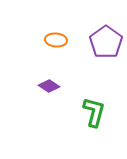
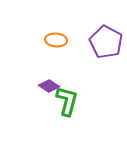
purple pentagon: rotated 8 degrees counterclockwise
green L-shape: moved 27 px left, 11 px up
